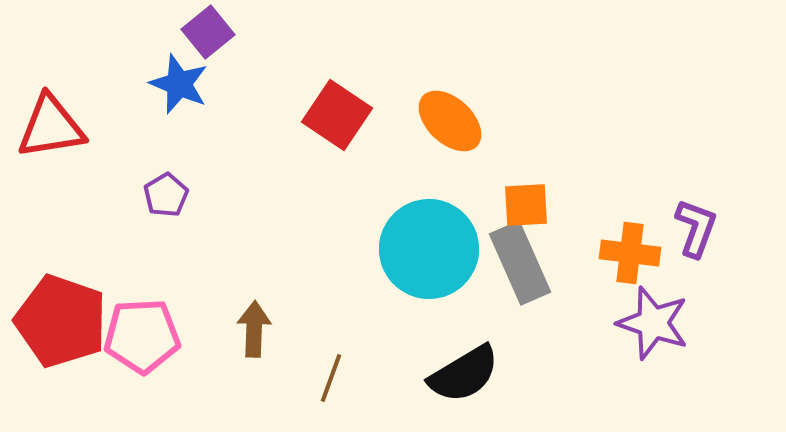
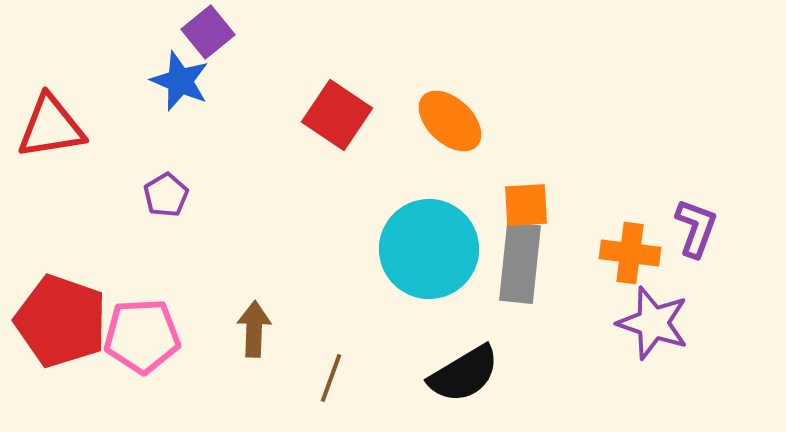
blue star: moved 1 px right, 3 px up
gray rectangle: rotated 30 degrees clockwise
